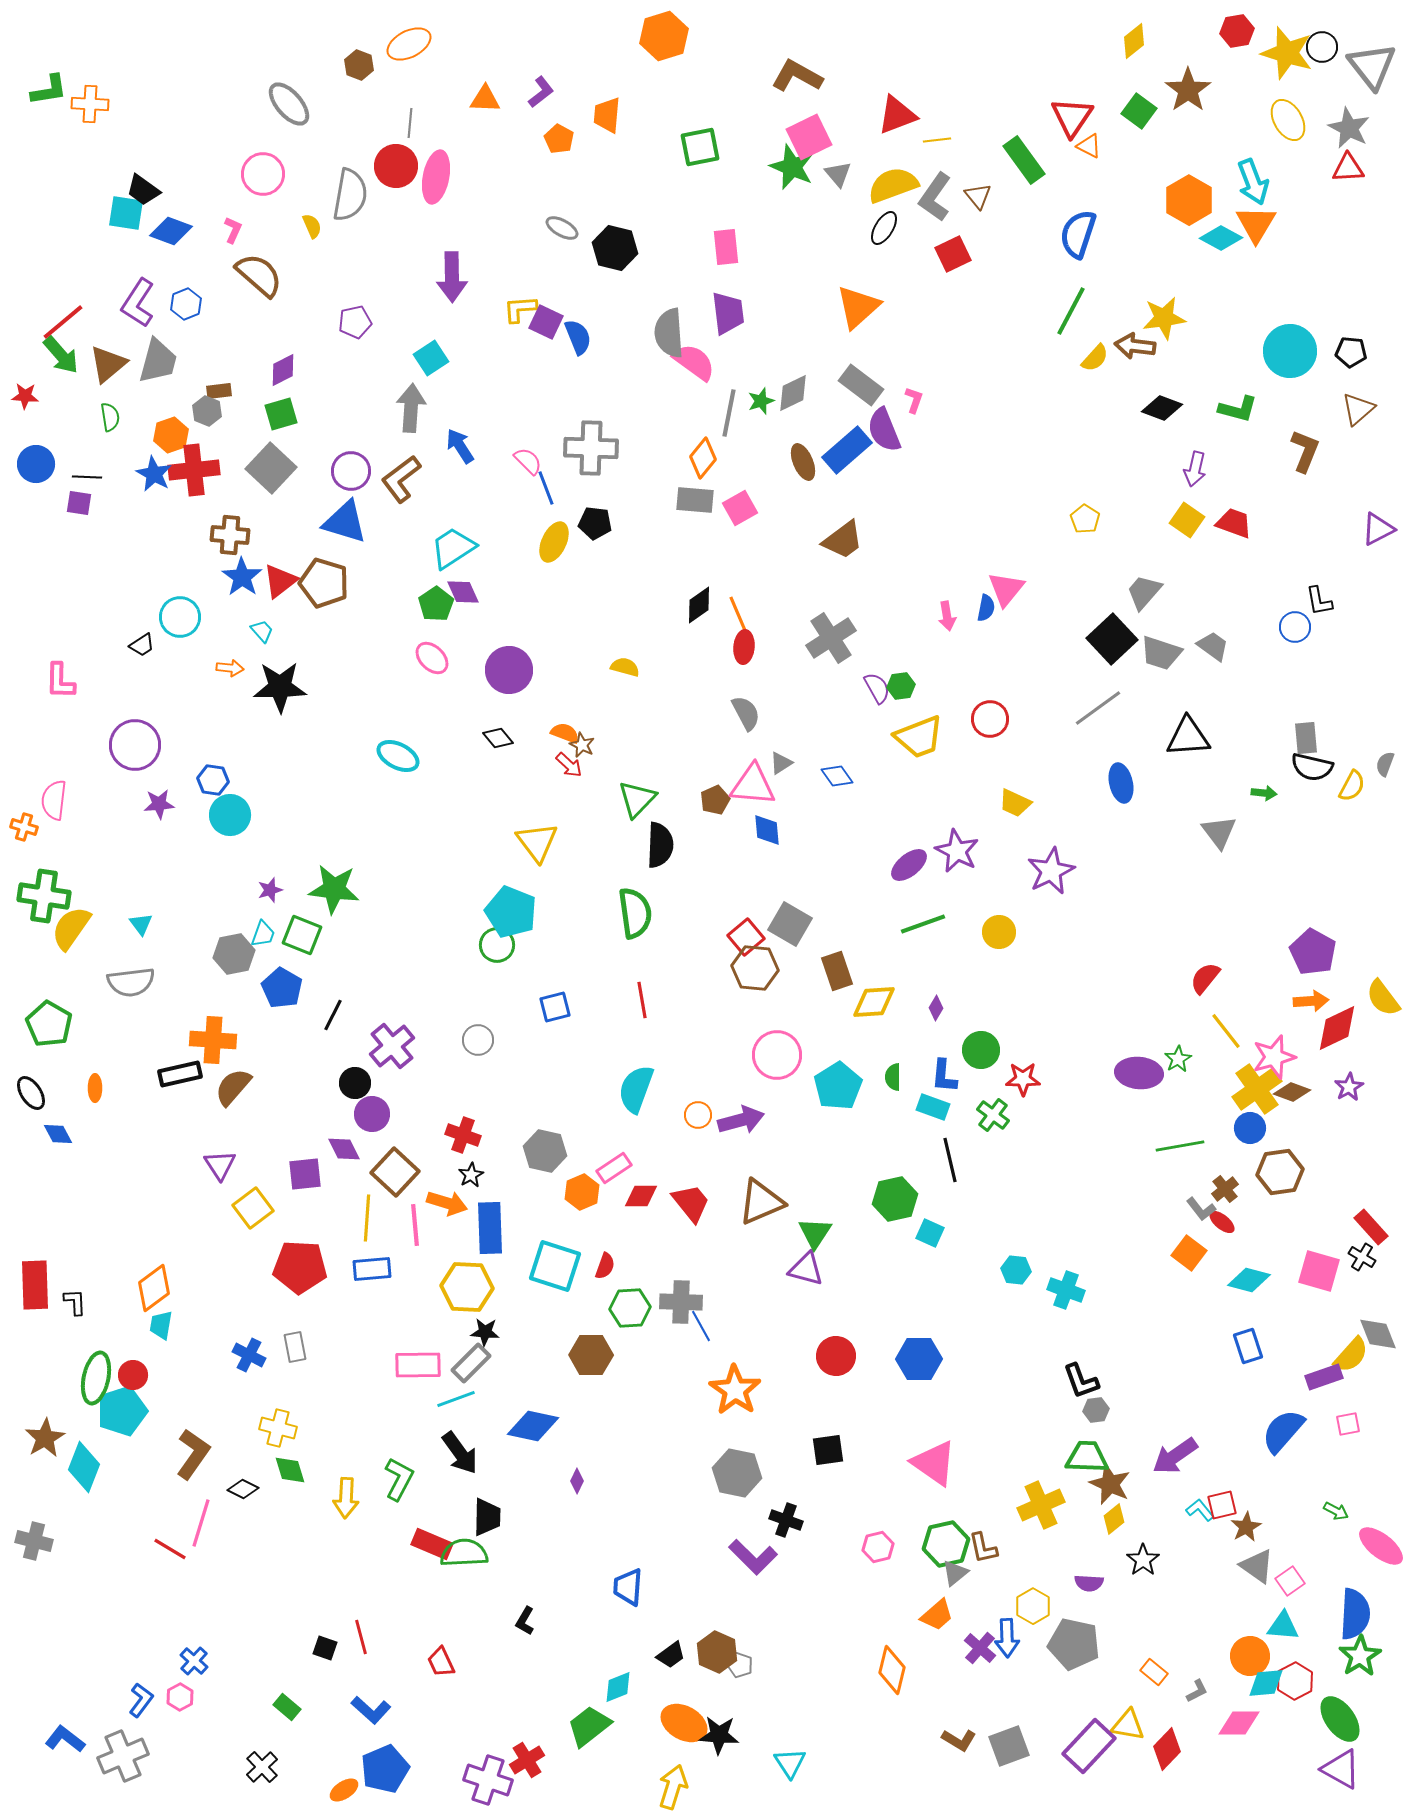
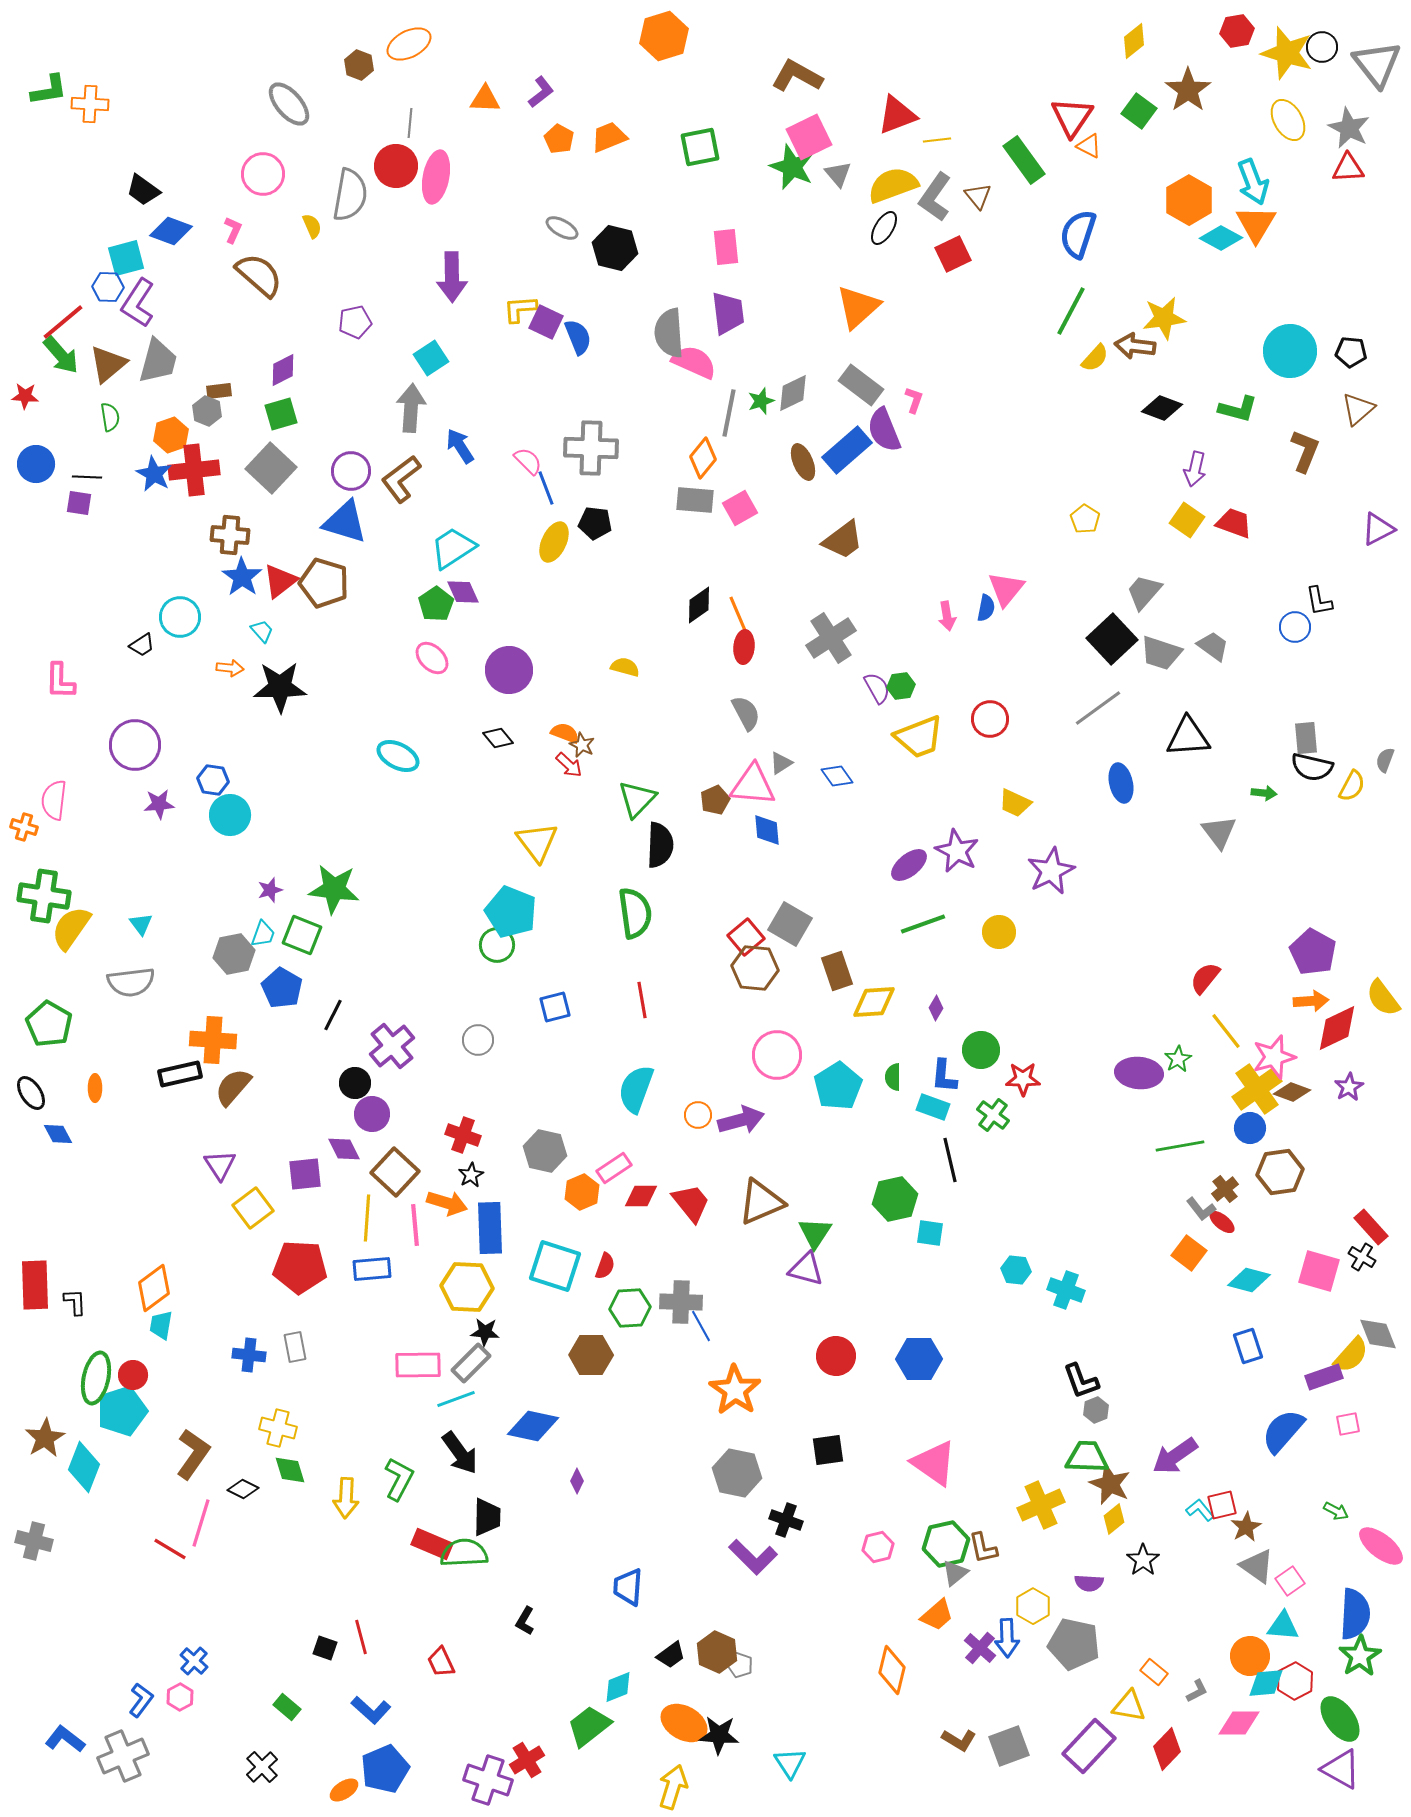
gray triangle at (1372, 66): moved 5 px right, 2 px up
orange trapezoid at (607, 115): moved 2 px right, 22 px down; rotated 63 degrees clockwise
cyan square at (126, 213): moved 45 px down; rotated 24 degrees counterclockwise
blue hexagon at (186, 304): moved 78 px left, 17 px up; rotated 24 degrees clockwise
pink semicircle at (694, 362): rotated 12 degrees counterclockwise
gray semicircle at (1385, 764): moved 4 px up
cyan square at (930, 1233): rotated 16 degrees counterclockwise
blue cross at (249, 1355): rotated 20 degrees counterclockwise
gray hexagon at (1096, 1410): rotated 15 degrees counterclockwise
yellow triangle at (1128, 1725): moved 1 px right, 19 px up
